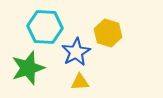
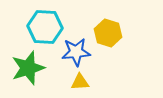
blue star: rotated 24 degrees clockwise
